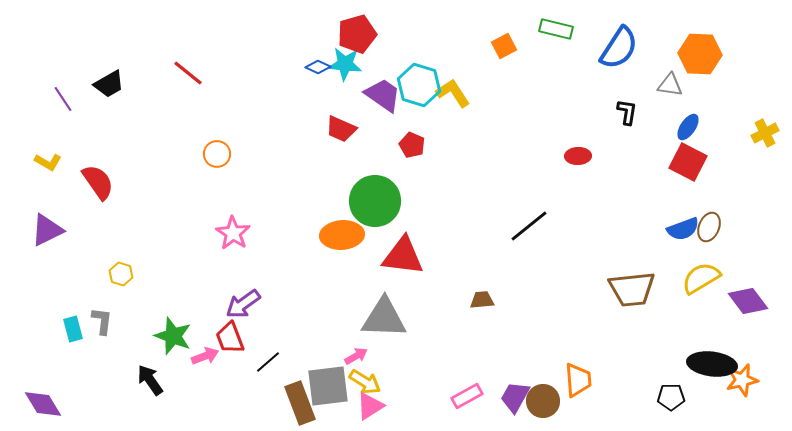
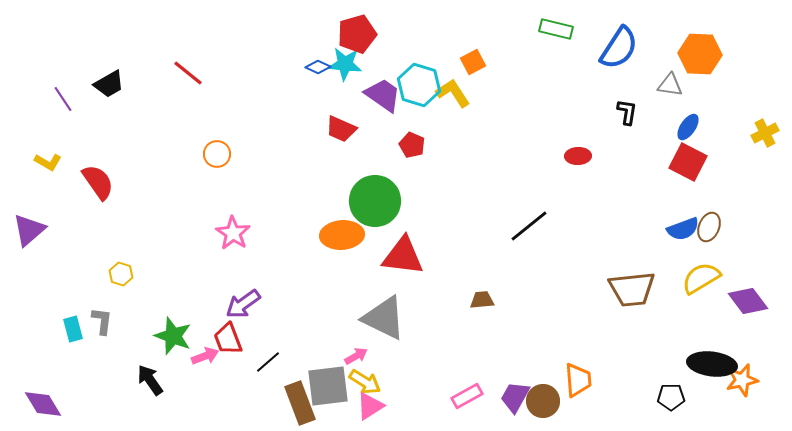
orange square at (504, 46): moved 31 px left, 16 px down
purple triangle at (47, 230): moved 18 px left; rotated 15 degrees counterclockwise
gray triangle at (384, 318): rotated 24 degrees clockwise
red trapezoid at (230, 338): moved 2 px left, 1 px down
